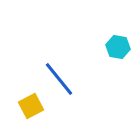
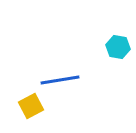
blue line: moved 1 px right, 1 px down; rotated 60 degrees counterclockwise
